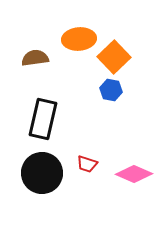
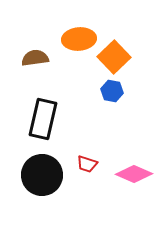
blue hexagon: moved 1 px right, 1 px down
black circle: moved 2 px down
